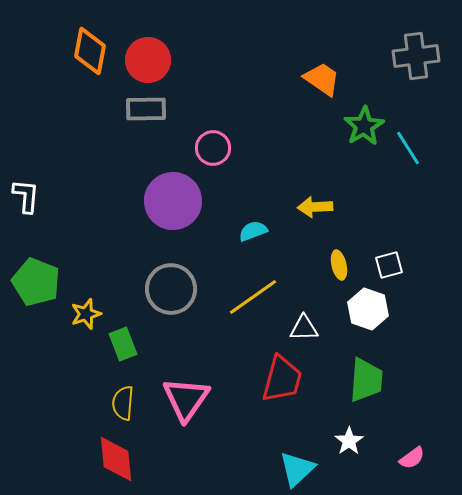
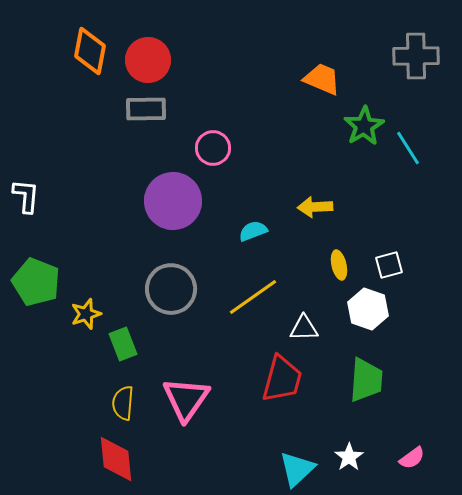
gray cross: rotated 6 degrees clockwise
orange trapezoid: rotated 12 degrees counterclockwise
white star: moved 16 px down
